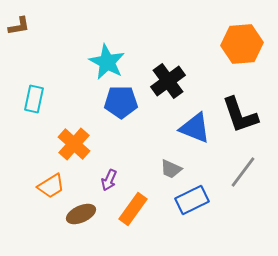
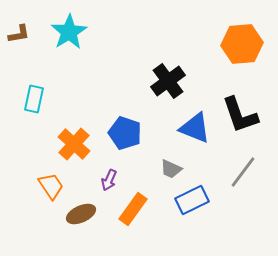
brown L-shape: moved 8 px down
cyan star: moved 38 px left, 30 px up; rotated 12 degrees clockwise
blue pentagon: moved 4 px right, 31 px down; rotated 20 degrees clockwise
orange trapezoid: rotated 92 degrees counterclockwise
